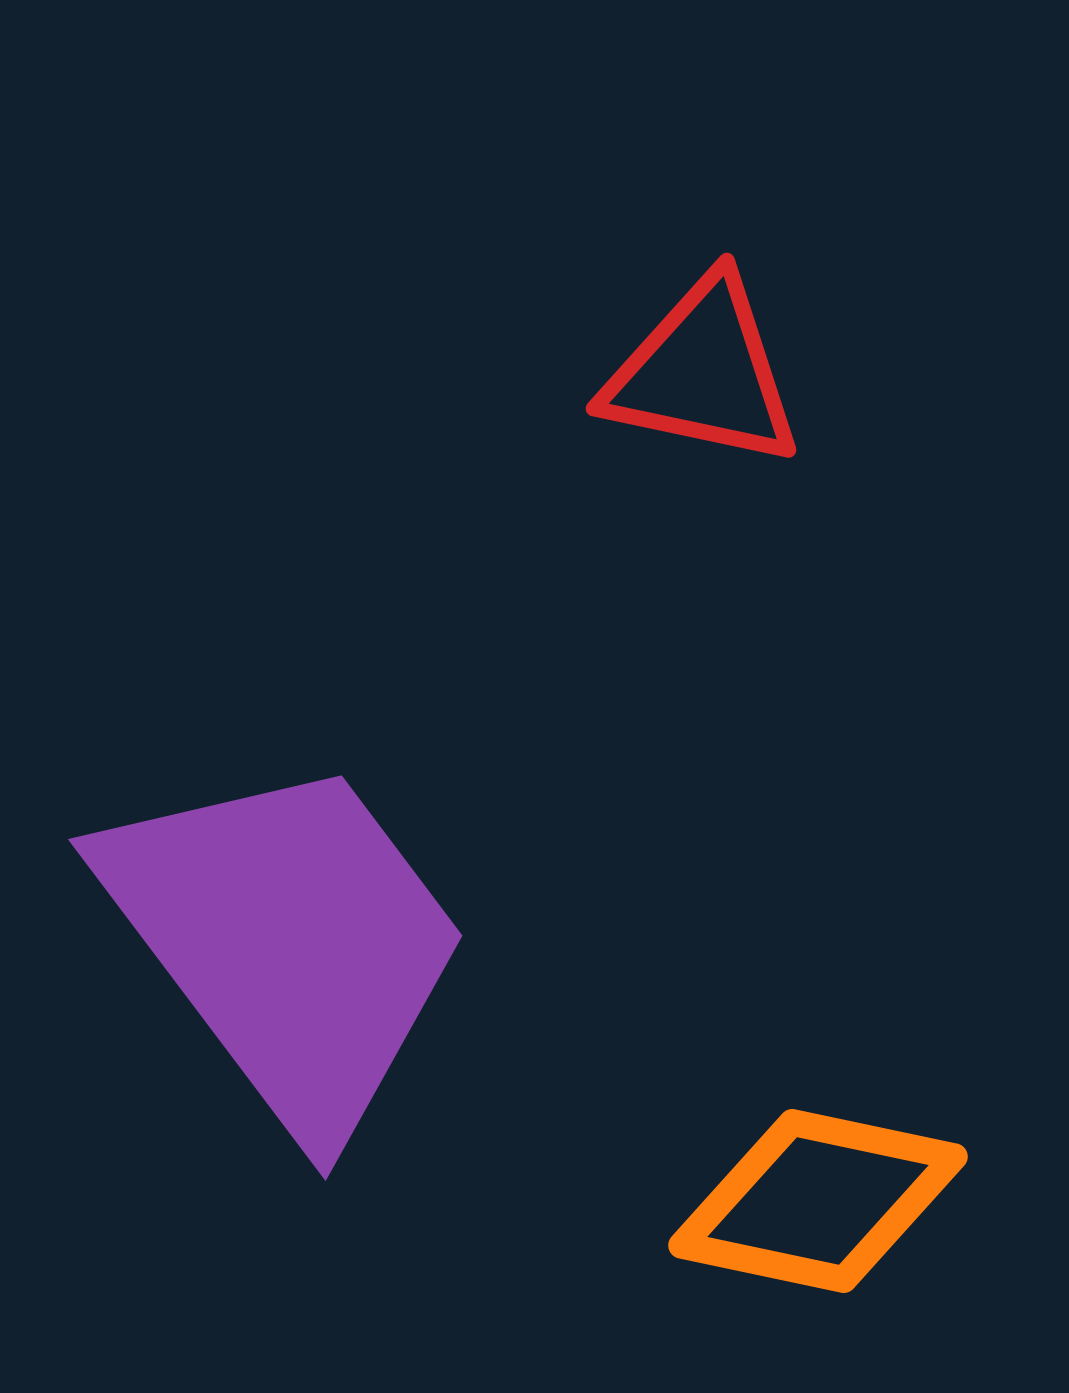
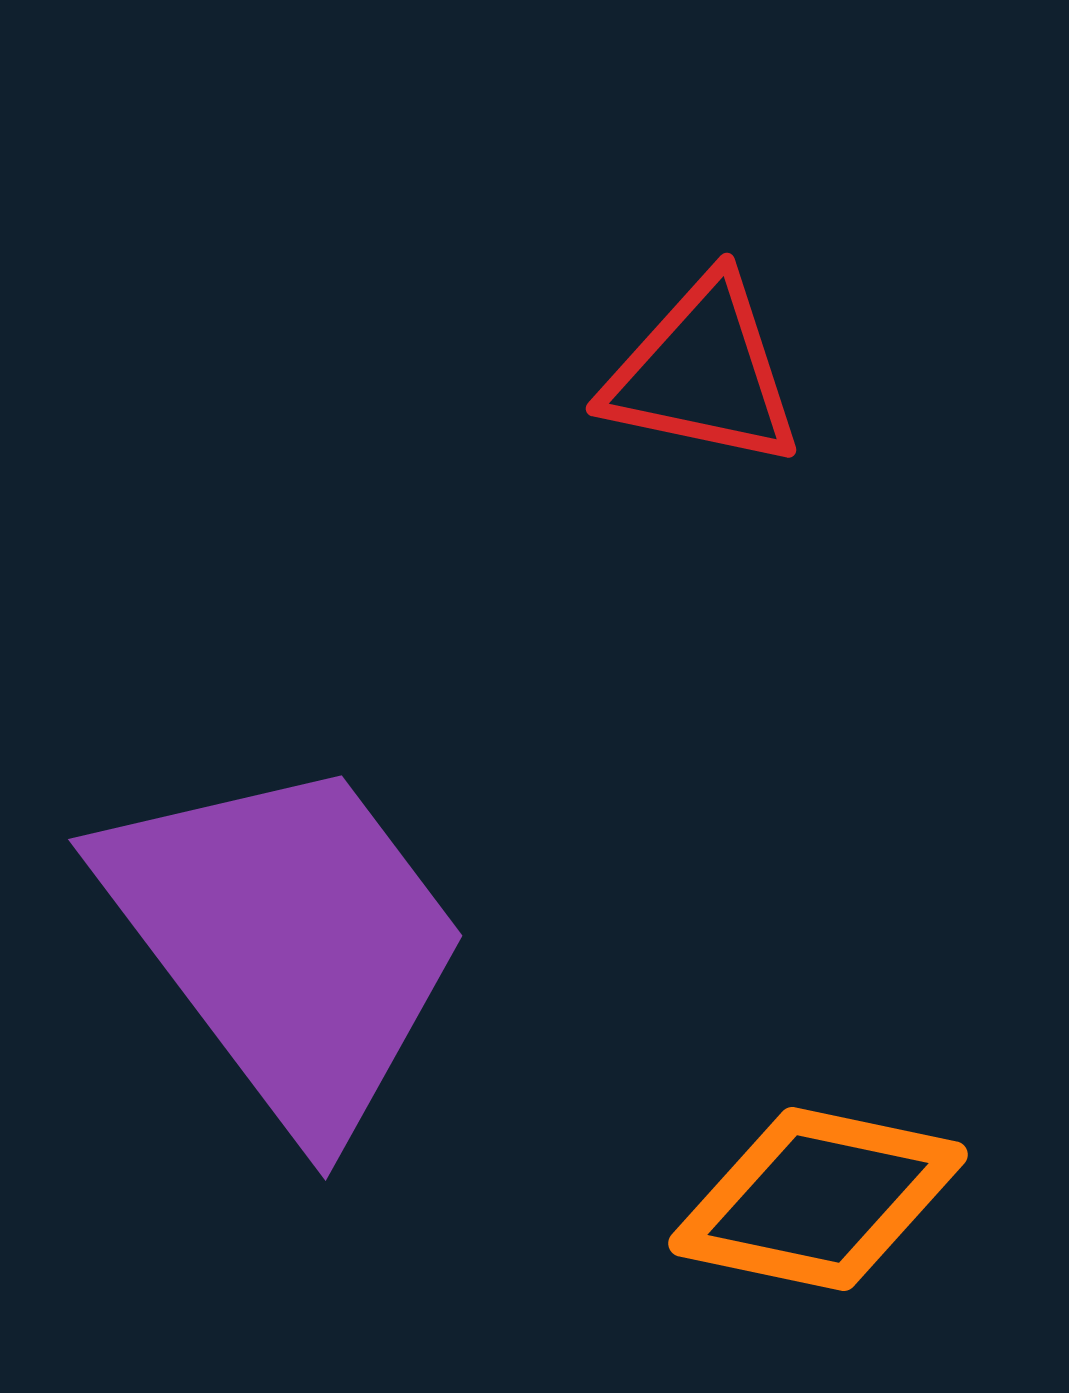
orange diamond: moved 2 px up
